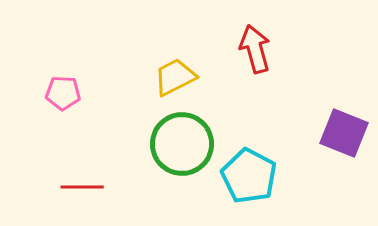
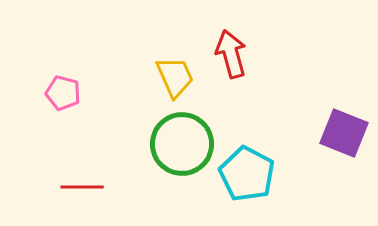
red arrow: moved 24 px left, 5 px down
yellow trapezoid: rotated 93 degrees clockwise
pink pentagon: rotated 12 degrees clockwise
cyan pentagon: moved 2 px left, 2 px up
